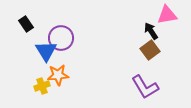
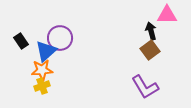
pink triangle: rotated 10 degrees clockwise
black rectangle: moved 5 px left, 17 px down
black arrow: rotated 18 degrees clockwise
purple circle: moved 1 px left
blue triangle: rotated 20 degrees clockwise
orange star: moved 16 px left, 5 px up
